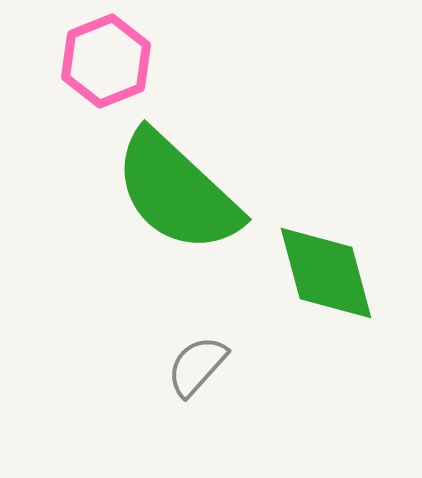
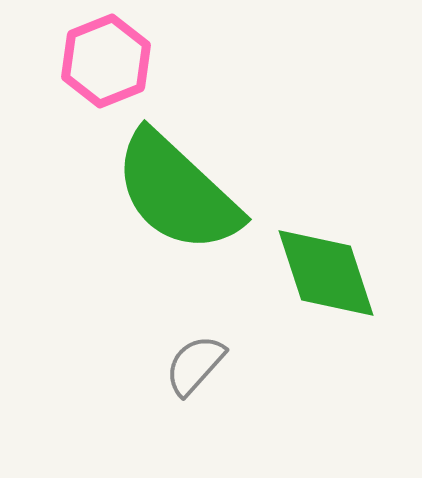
green diamond: rotated 3 degrees counterclockwise
gray semicircle: moved 2 px left, 1 px up
